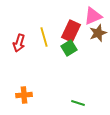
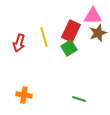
pink triangle: rotated 24 degrees clockwise
orange cross: rotated 14 degrees clockwise
green line: moved 1 px right, 4 px up
